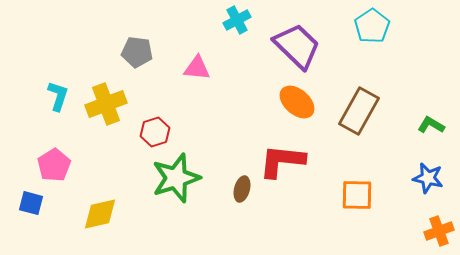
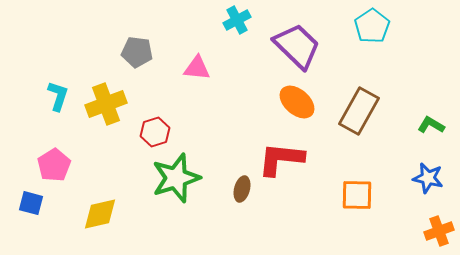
red L-shape: moved 1 px left, 2 px up
